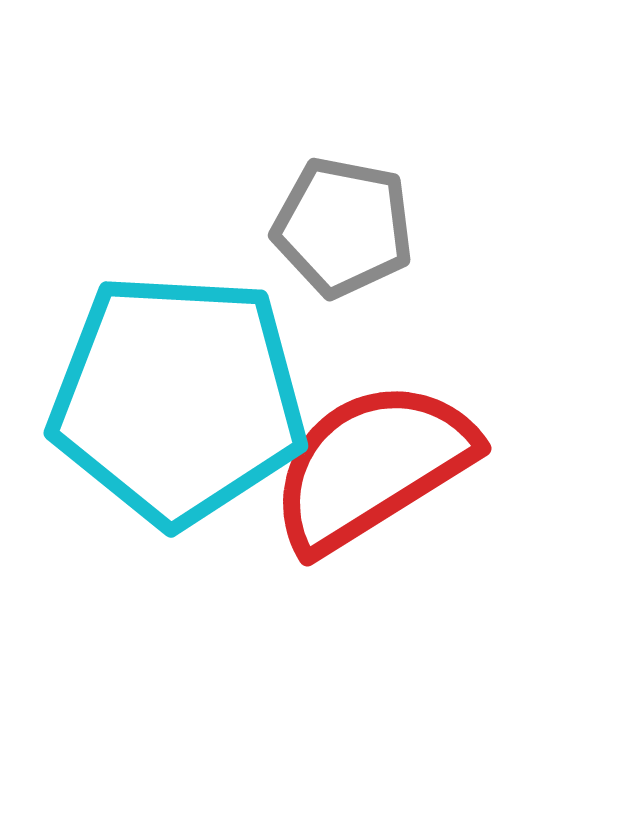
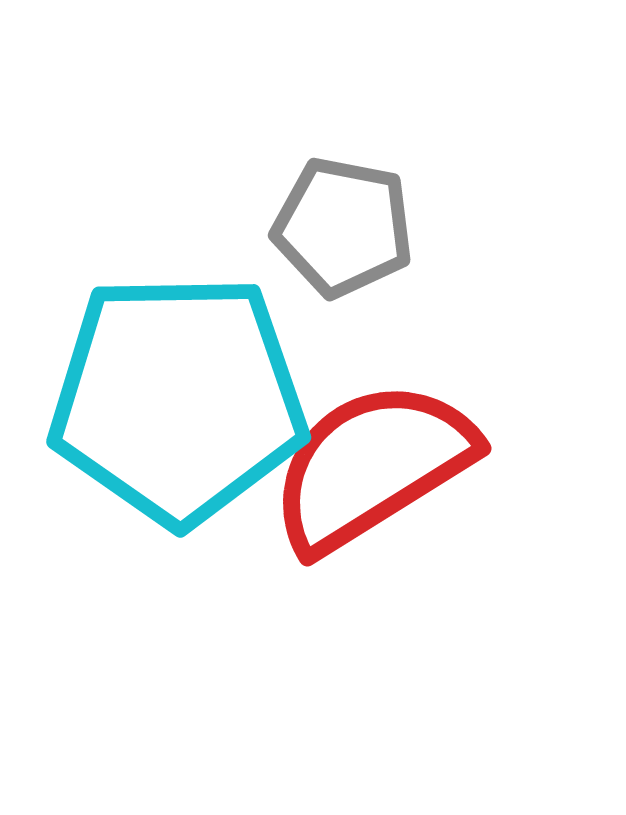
cyan pentagon: rotated 4 degrees counterclockwise
